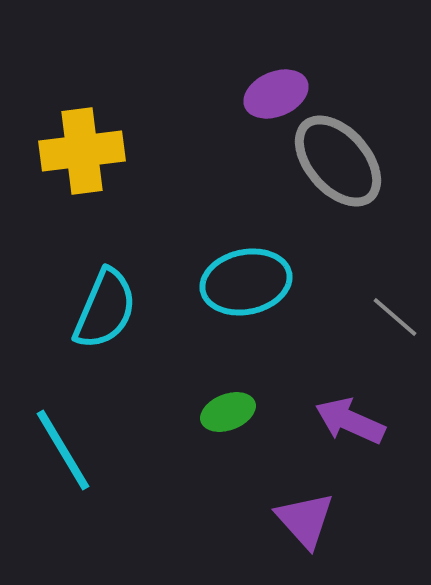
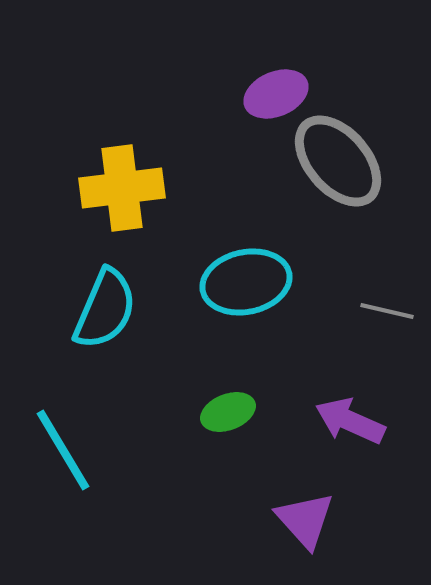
yellow cross: moved 40 px right, 37 px down
gray line: moved 8 px left, 6 px up; rotated 28 degrees counterclockwise
